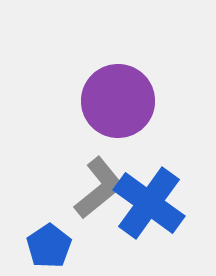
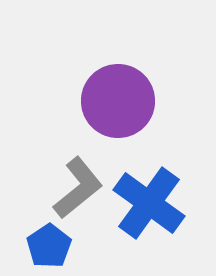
gray L-shape: moved 21 px left
